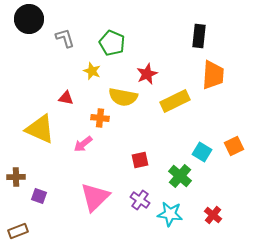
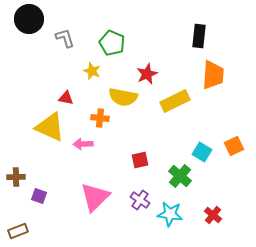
yellow triangle: moved 10 px right, 2 px up
pink arrow: rotated 36 degrees clockwise
